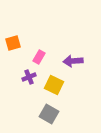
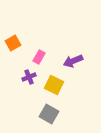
orange square: rotated 14 degrees counterclockwise
purple arrow: rotated 18 degrees counterclockwise
